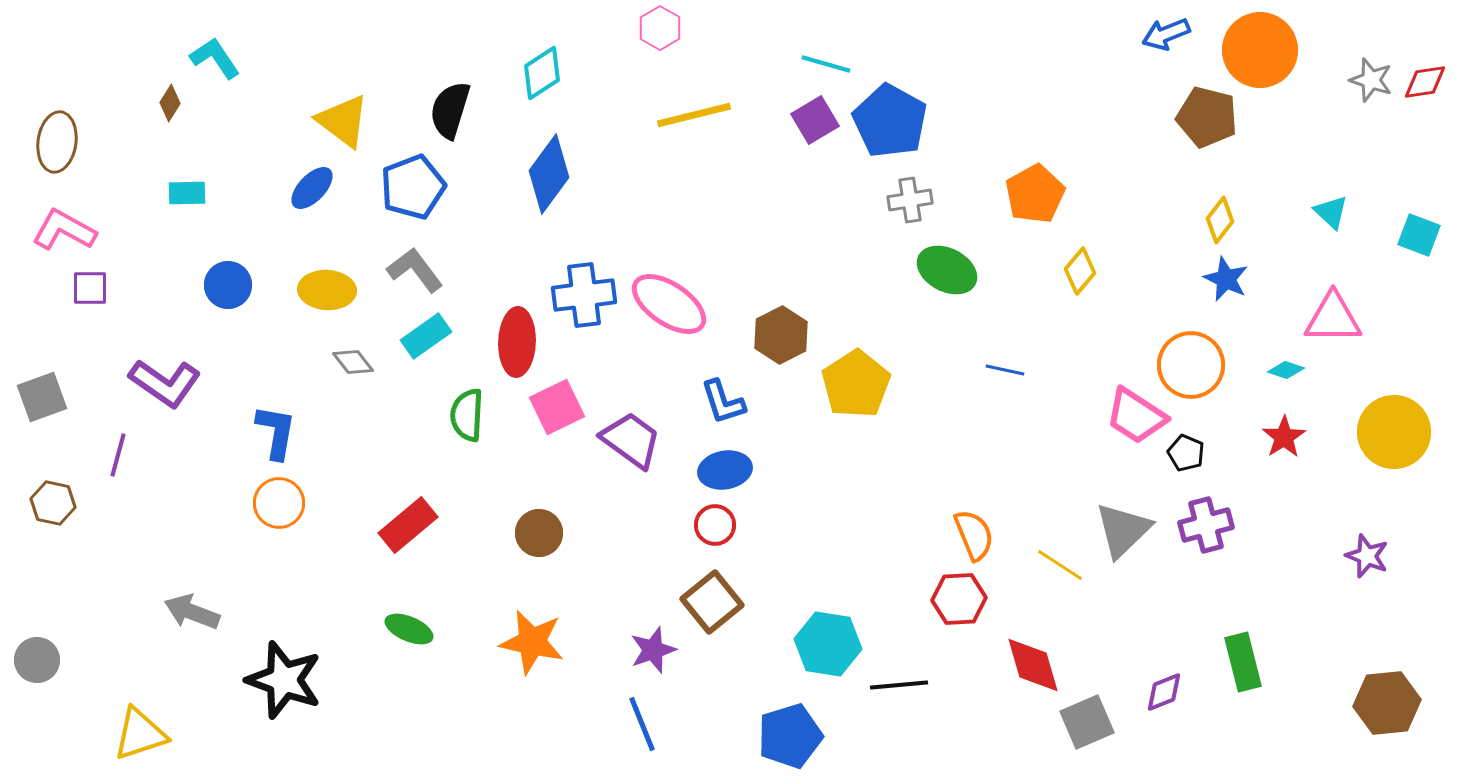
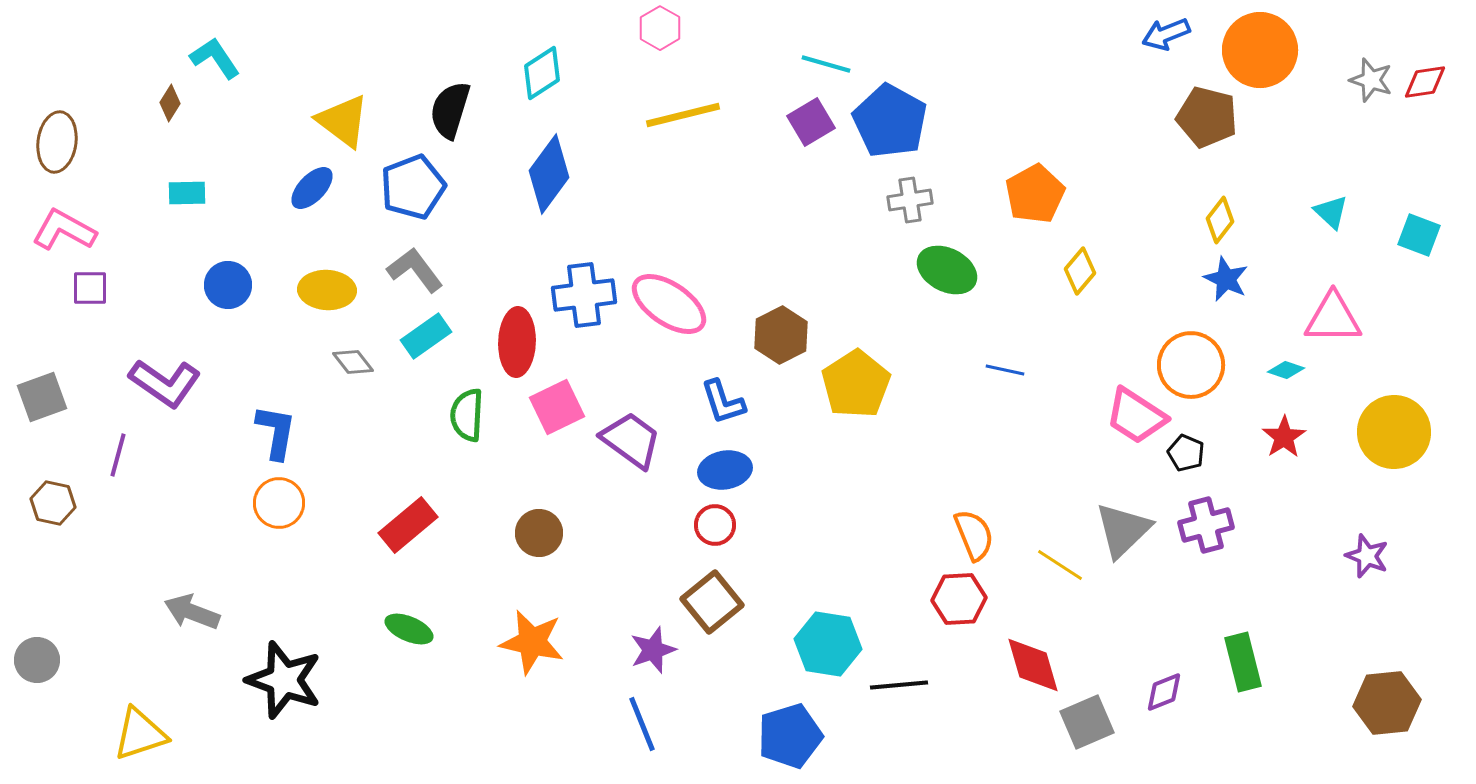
yellow line at (694, 115): moved 11 px left
purple square at (815, 120): moved 4 px left, 2 px down
